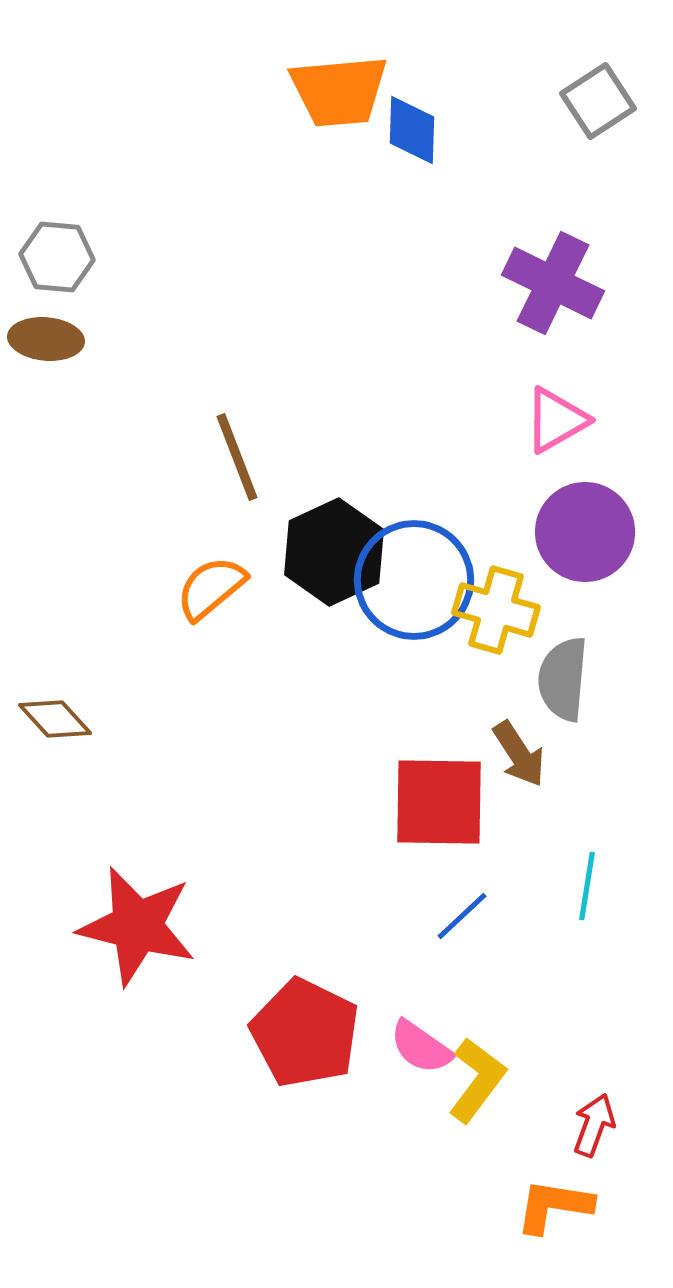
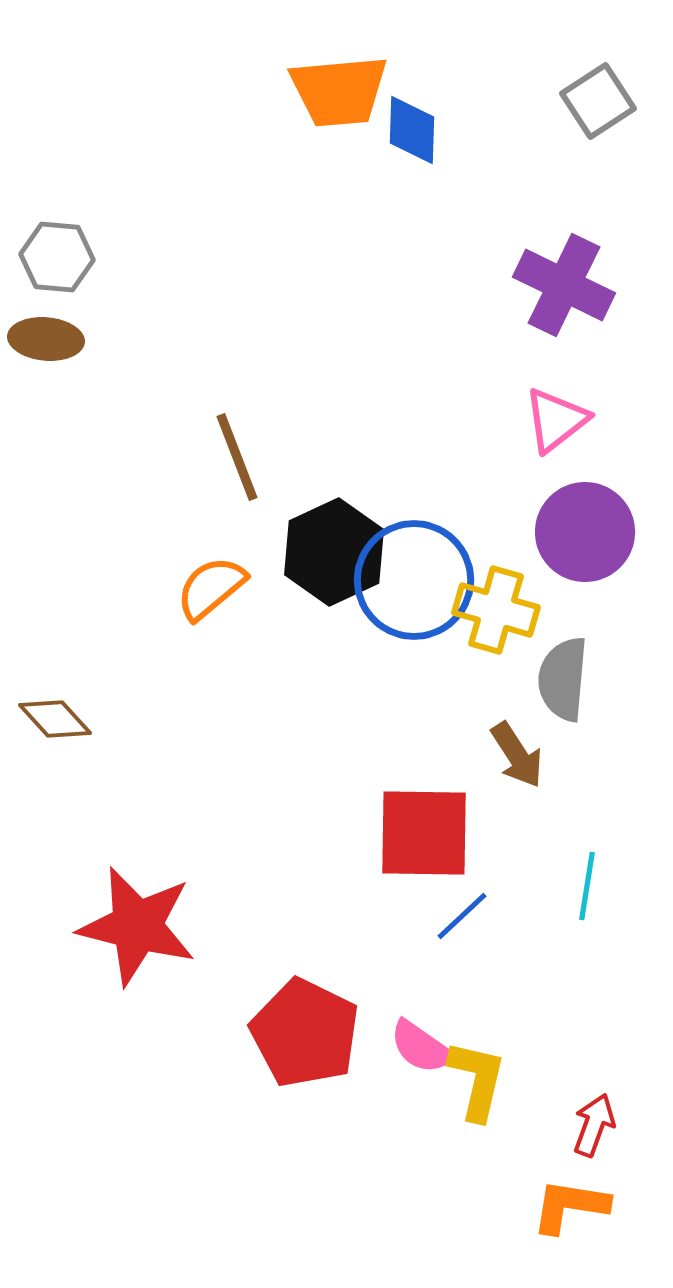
purple cross: moved 11 px right, 2 px down
pink triangle: rotated 8 degrees counterclockwise
brown arrow: moved 2 px left, 1 px down
red square: moved 15 px left, 31 px down
yellow L-shape: rotated 24 degrees counterclockwise
orange L-shape: moved 16 px right
